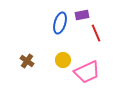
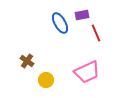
blue ellipse: rotated 45 degrees counterclockwise
yellow circle: moved 17 px left, 20 px down
